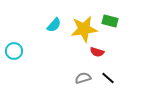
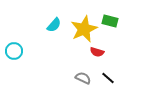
yellow star: rotated 16 degrees counterclockwise
gray semicircle: rotated 42 degrees clockwise
